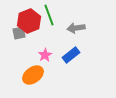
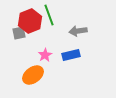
red hexagon: moved 1 px right
gray arrow: moved 2 px right, 3 px down
blue rectangle: rotated 24 degrees clockwise
